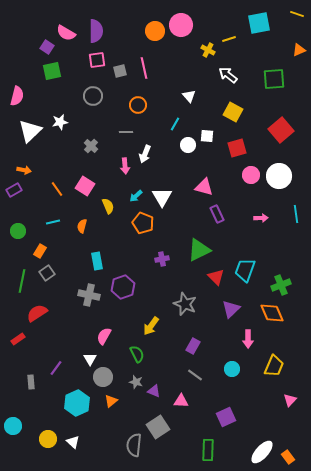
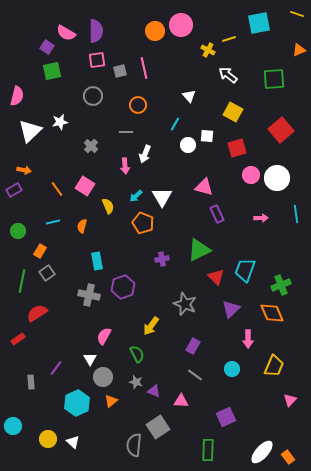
white circle at (279, 176): moved 2 px left, 2 px down
